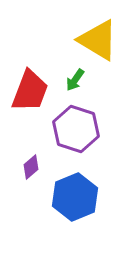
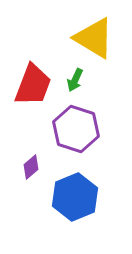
yellow triangle: moved 4 px left, 2 px up
green arrow: rotated 10 degrees counterclockwise
red trapezoid: moved 3 px right, 6 px up
